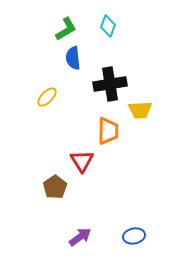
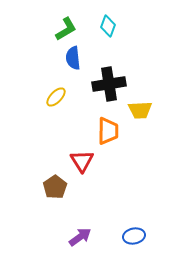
black cross: moved 1 px left
yellow ellipse: moved 9 px right
